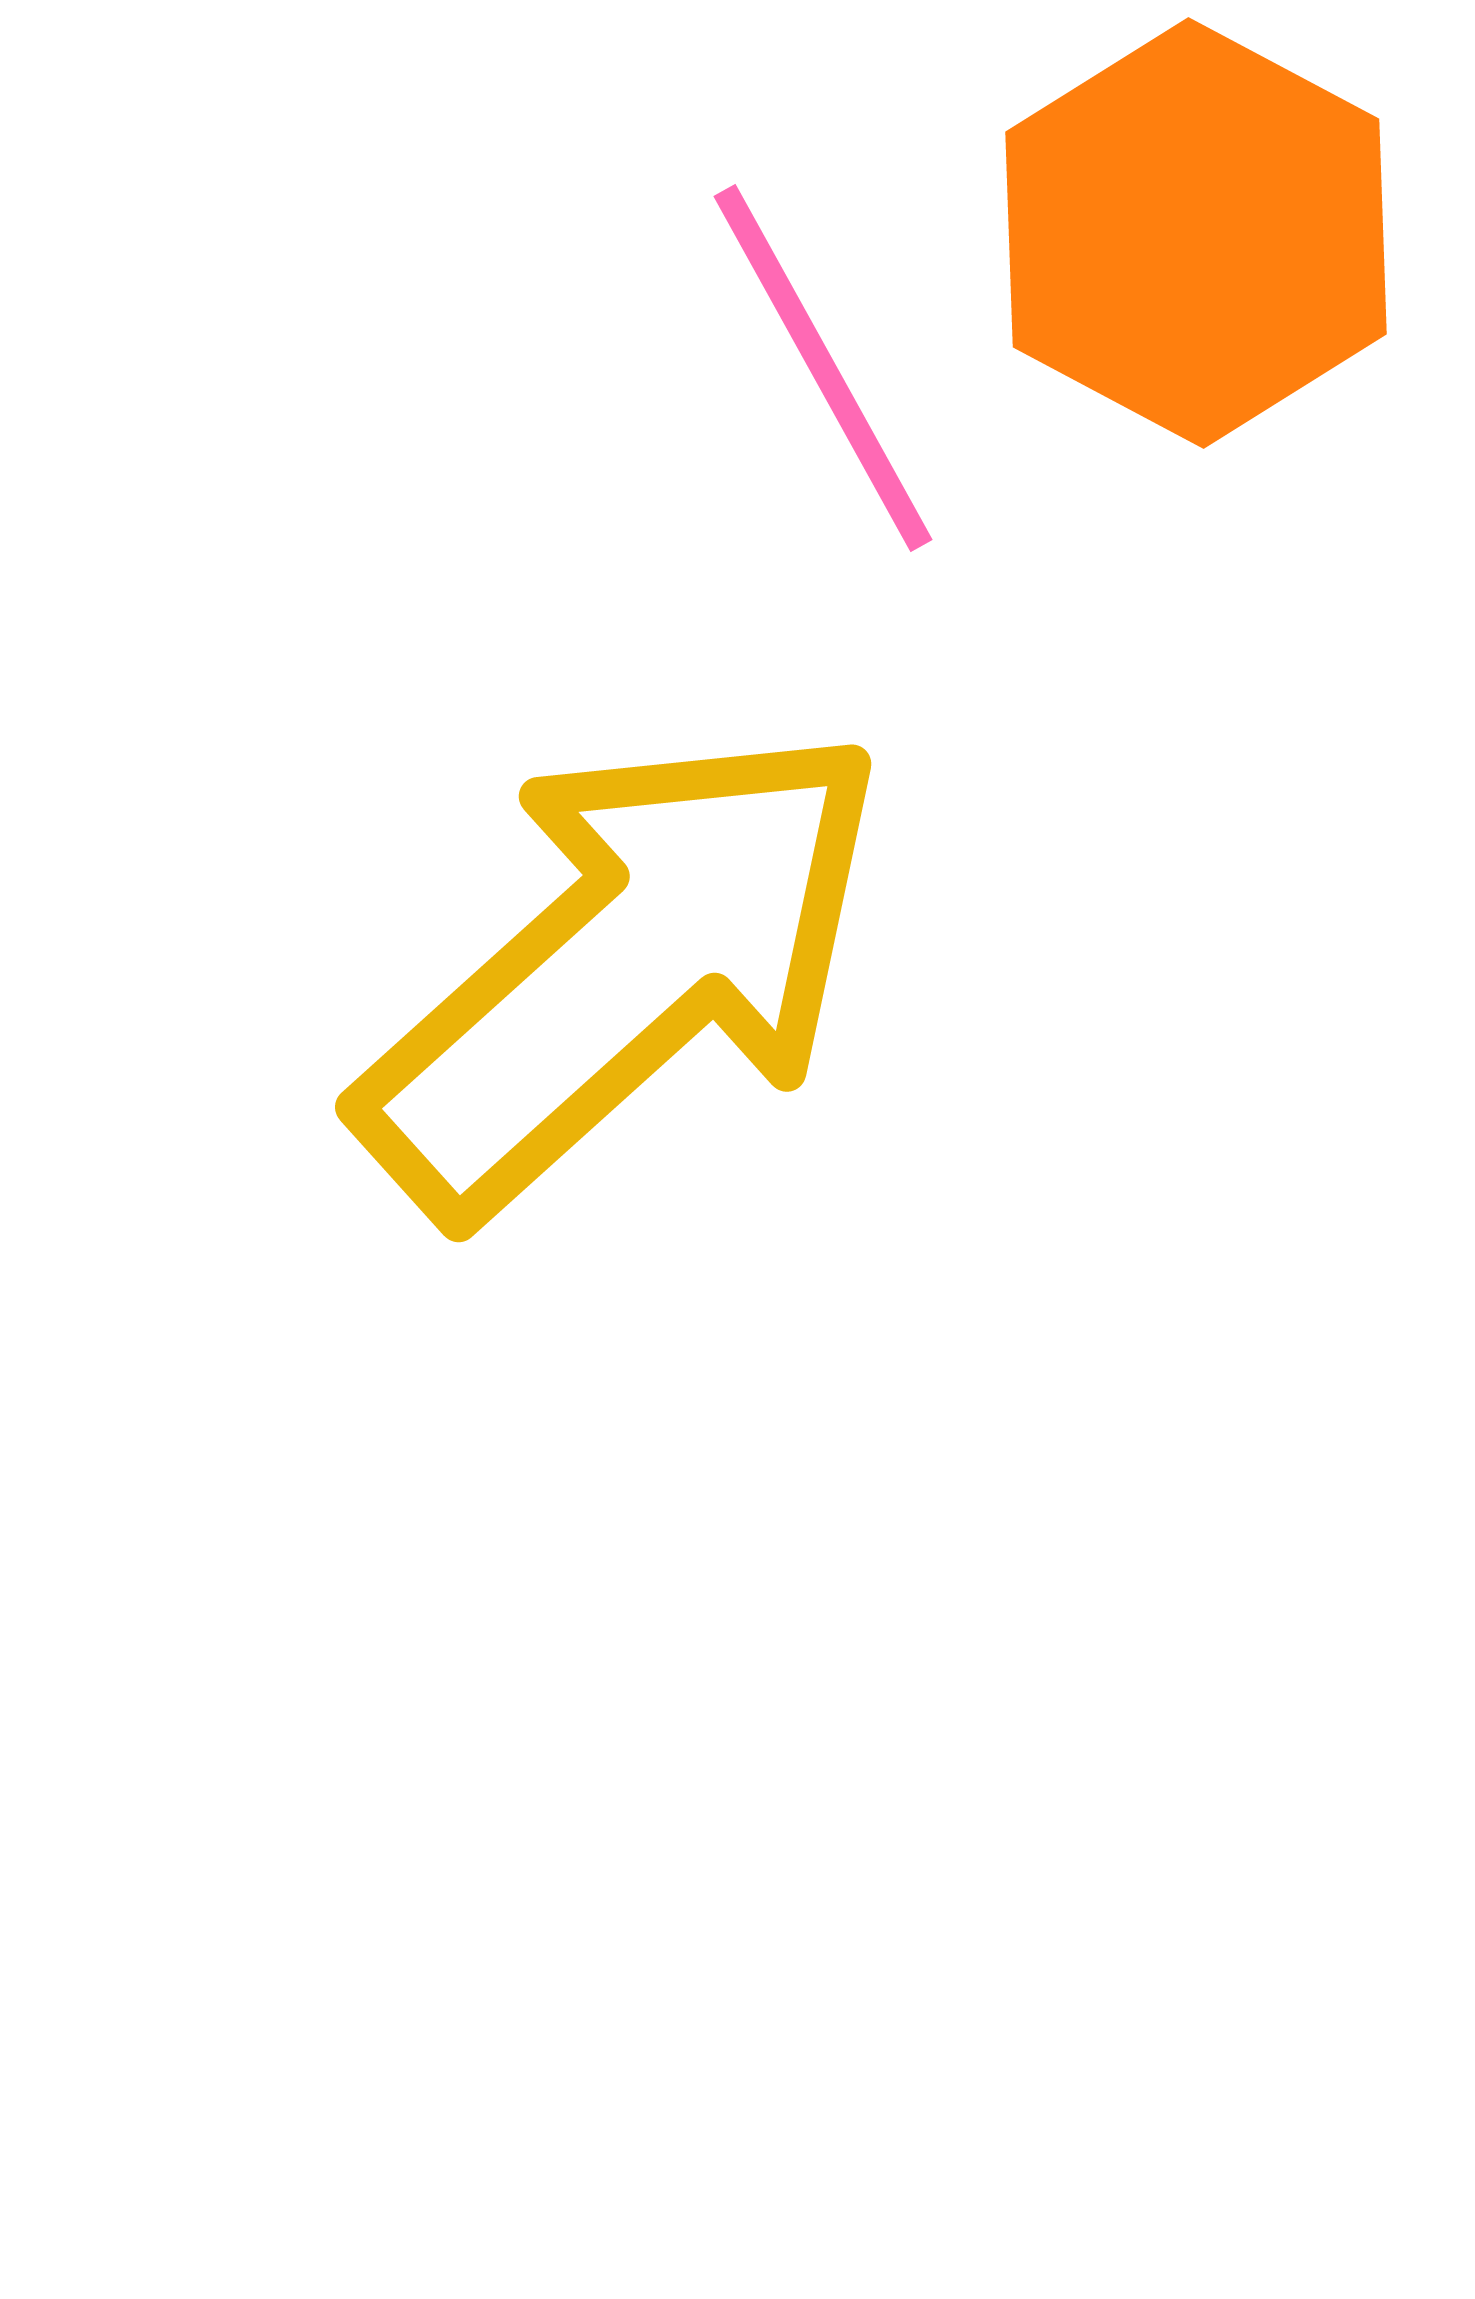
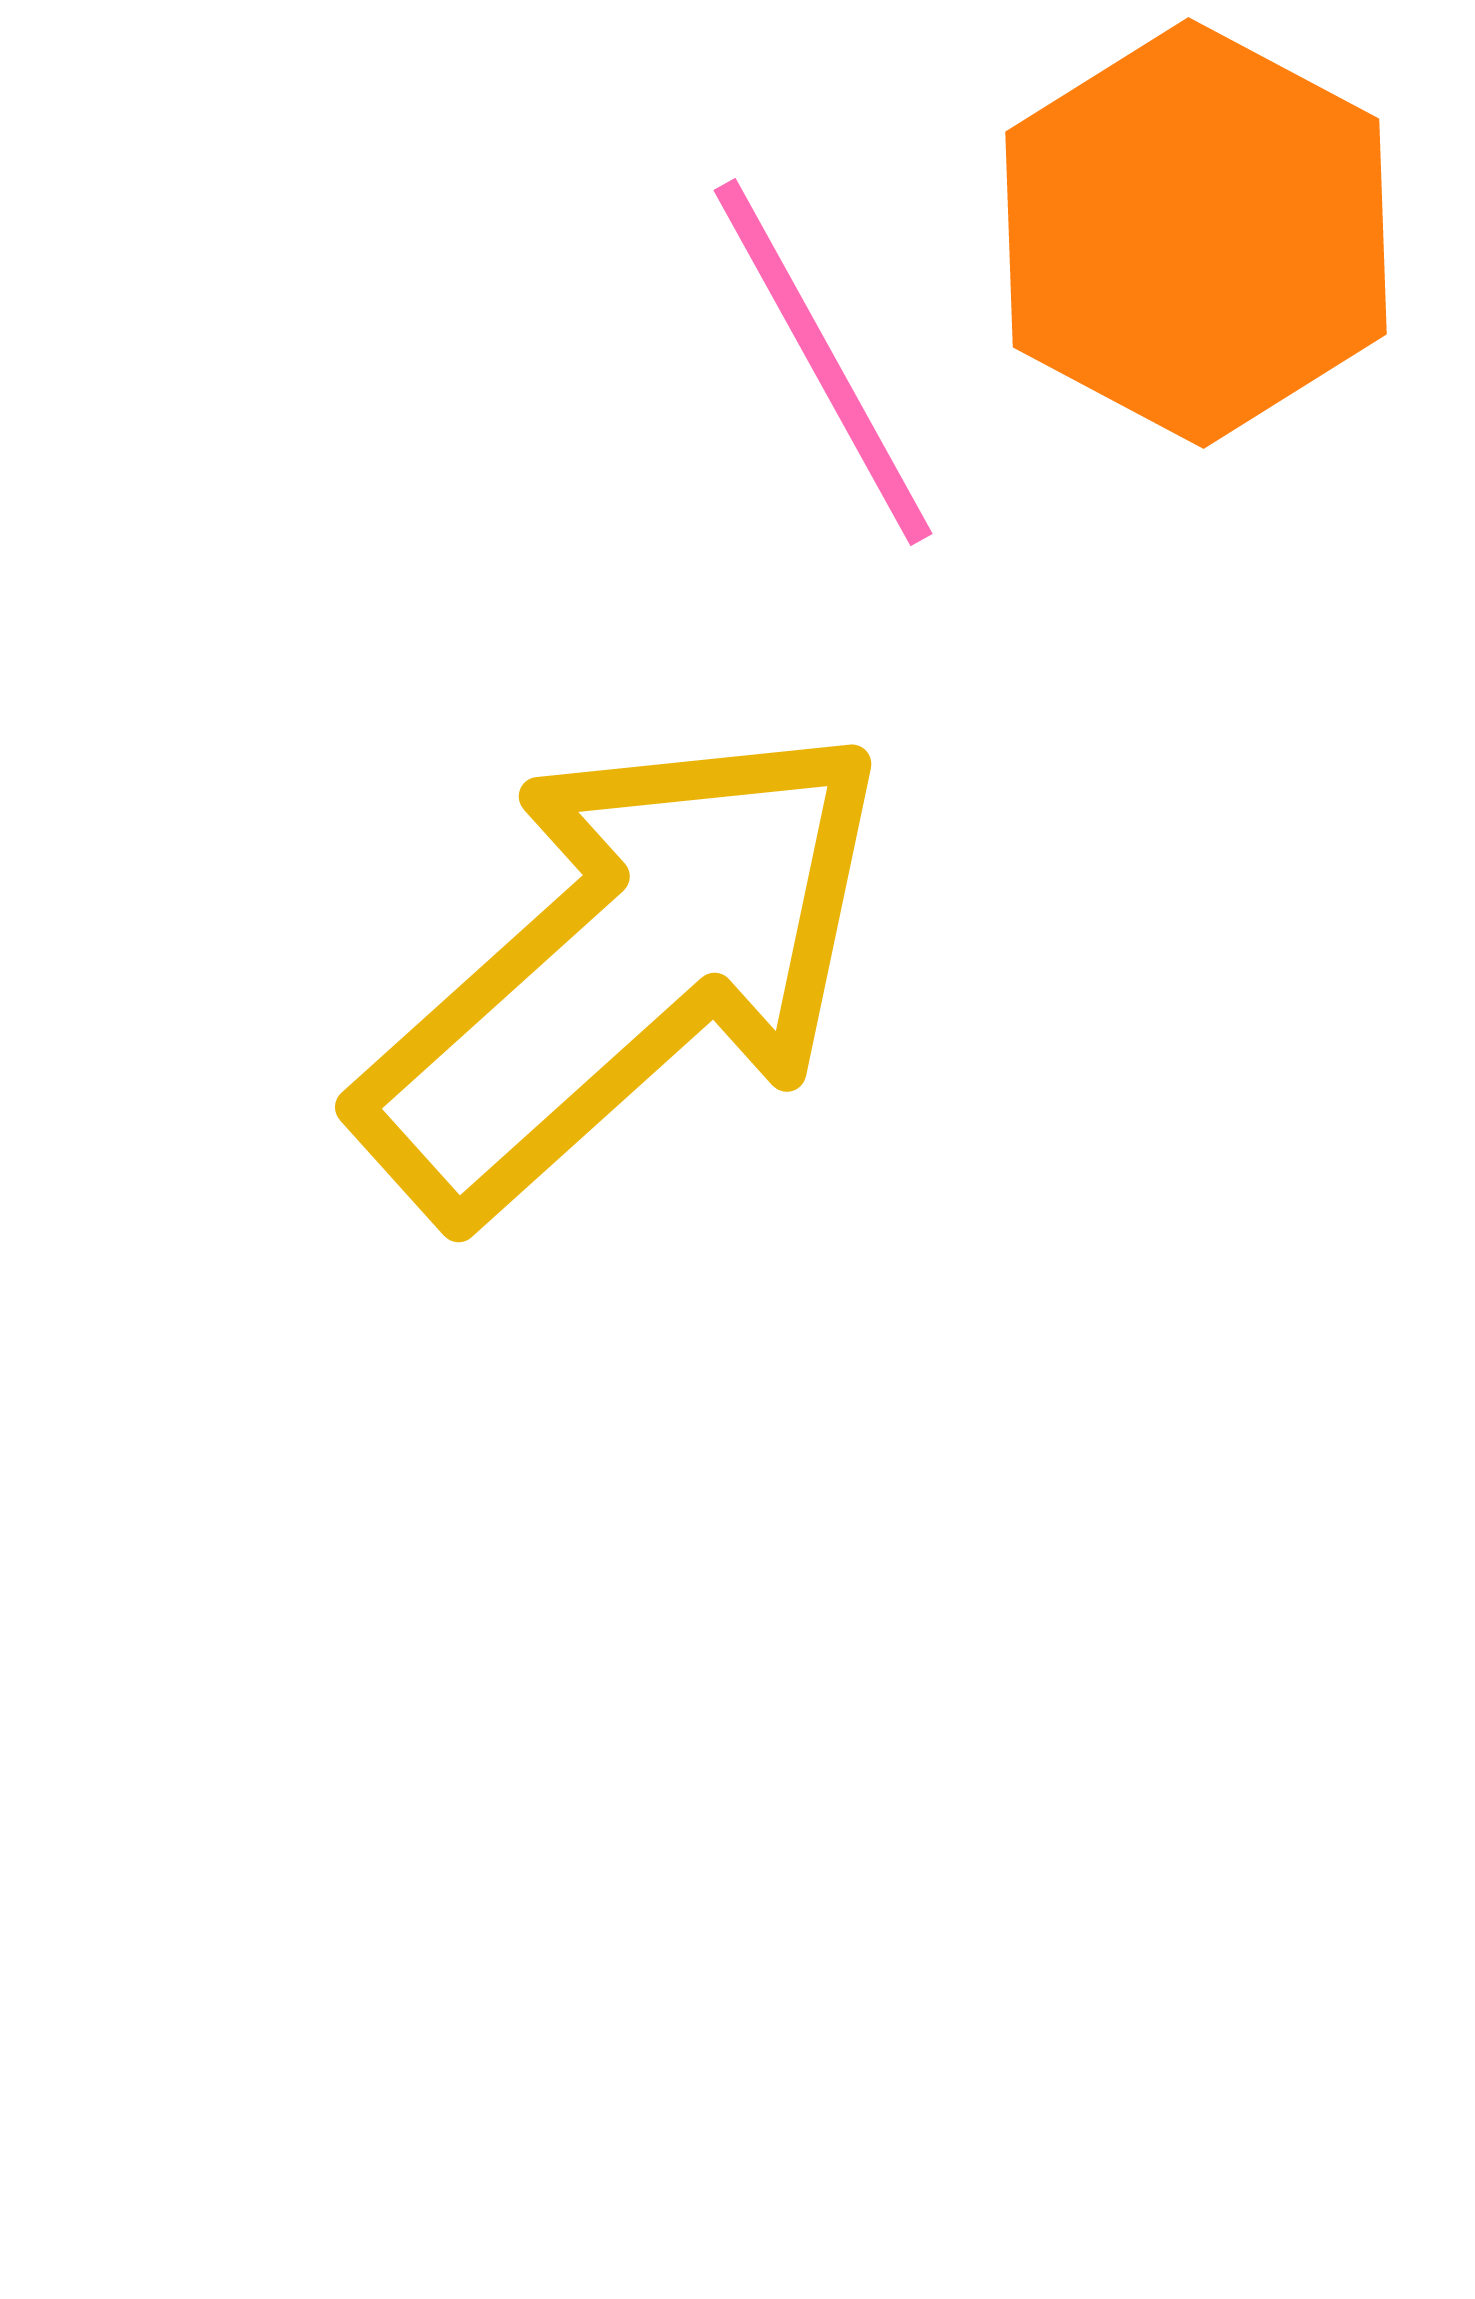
pink line: moved 6 px up
